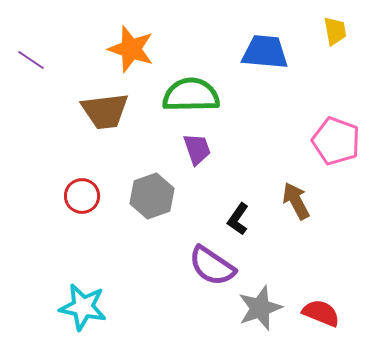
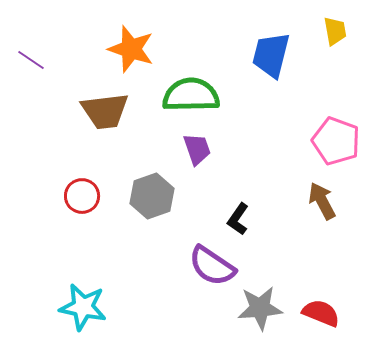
blue trapezoid: moved 6 px right, 3 px down; rotated 81 degrees counterclockwise
brown arrow: moved 26 px right
gray star: rotated 15 degrees clockwise
